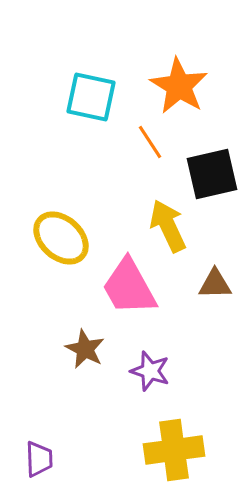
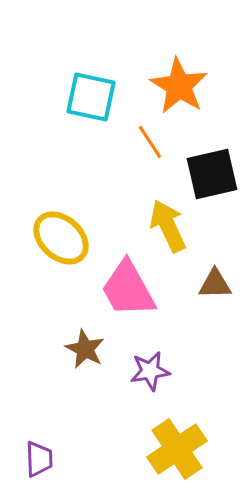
pink trapezoid: moved 1 px left, 2 px down
purple star: rotated 27 degrees counterclockwise
yellow cross: moved 3 px right, 1 px up; rotated 26 degrees counterclockwise
